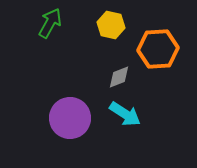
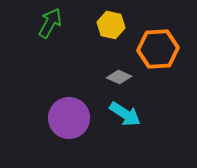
gray diamond: rotated 45 degrees clockwise
purple circle: moved 1 px left
